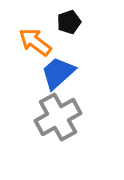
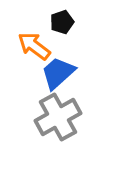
black pentagon: moved 7 px left
orange arrow: moved 1 px left, 4 px down
